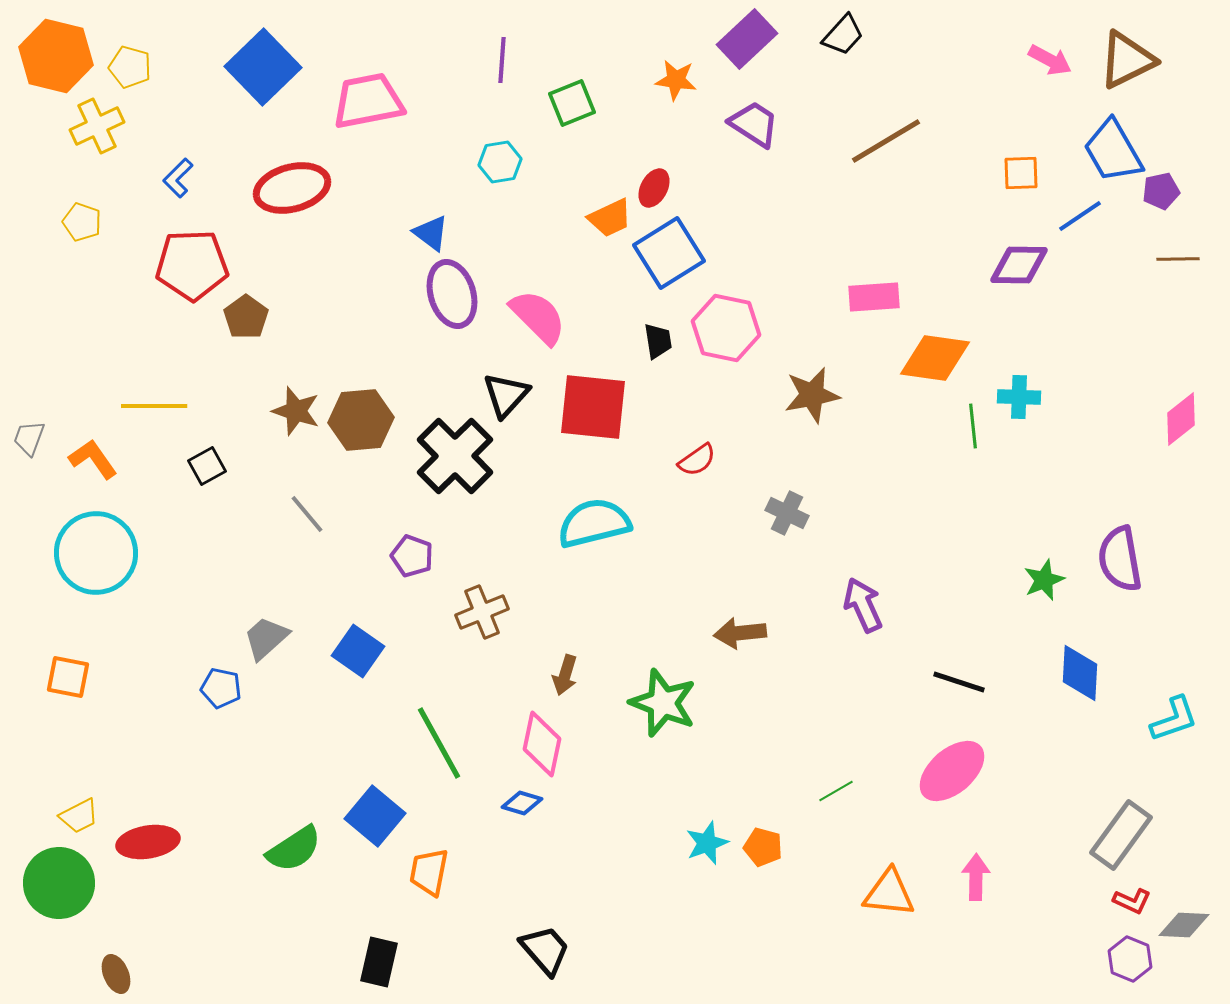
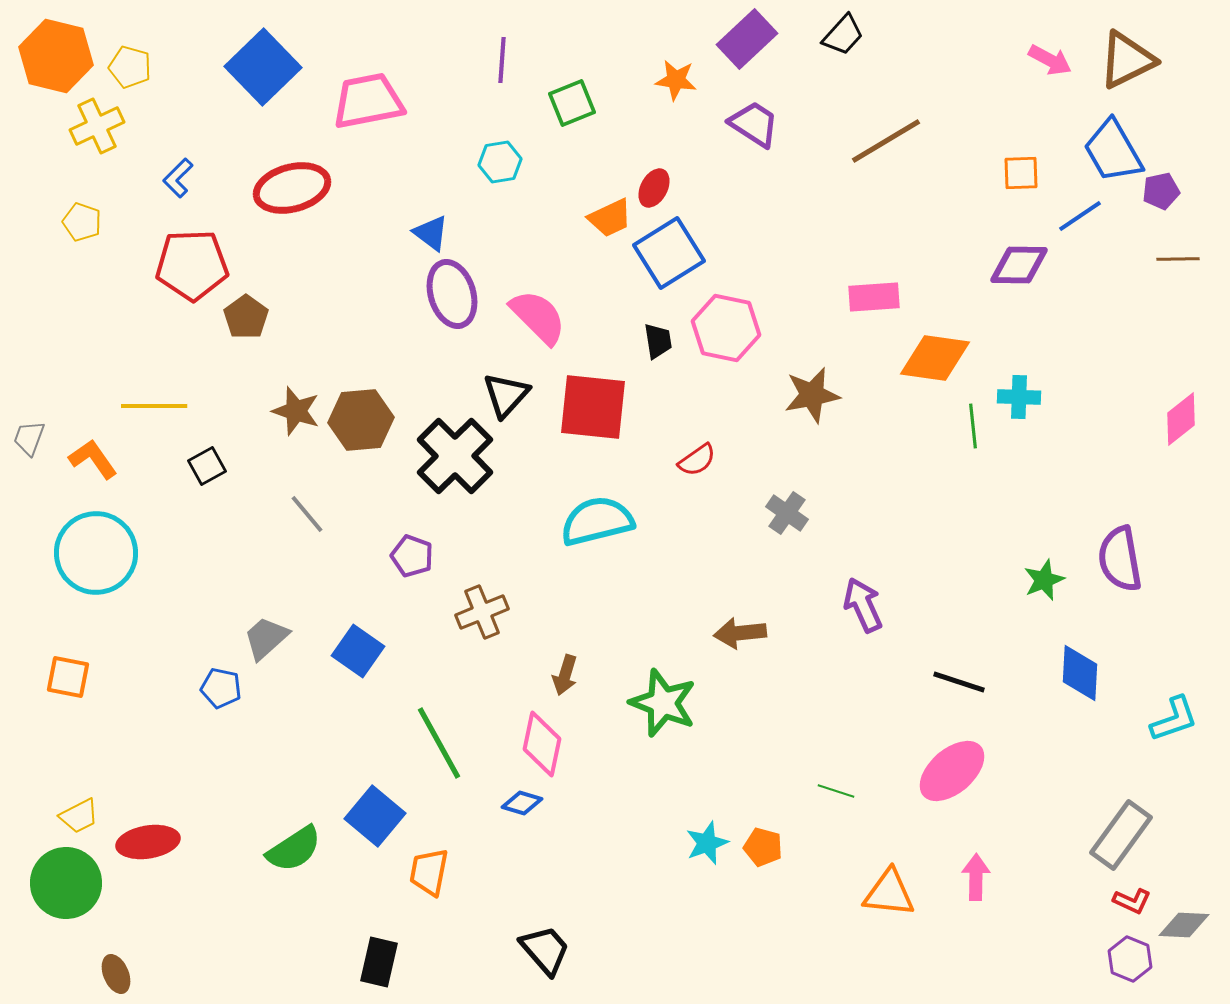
gray cross at (787, 513): rotated 9 degrees clockwise
cyan semicircle at (594, 523): moved 3 px right, 2 px up
green line at (836, 791): rotated 48 degrees clockwise
green circle at (59, 883): moved 7 px right
